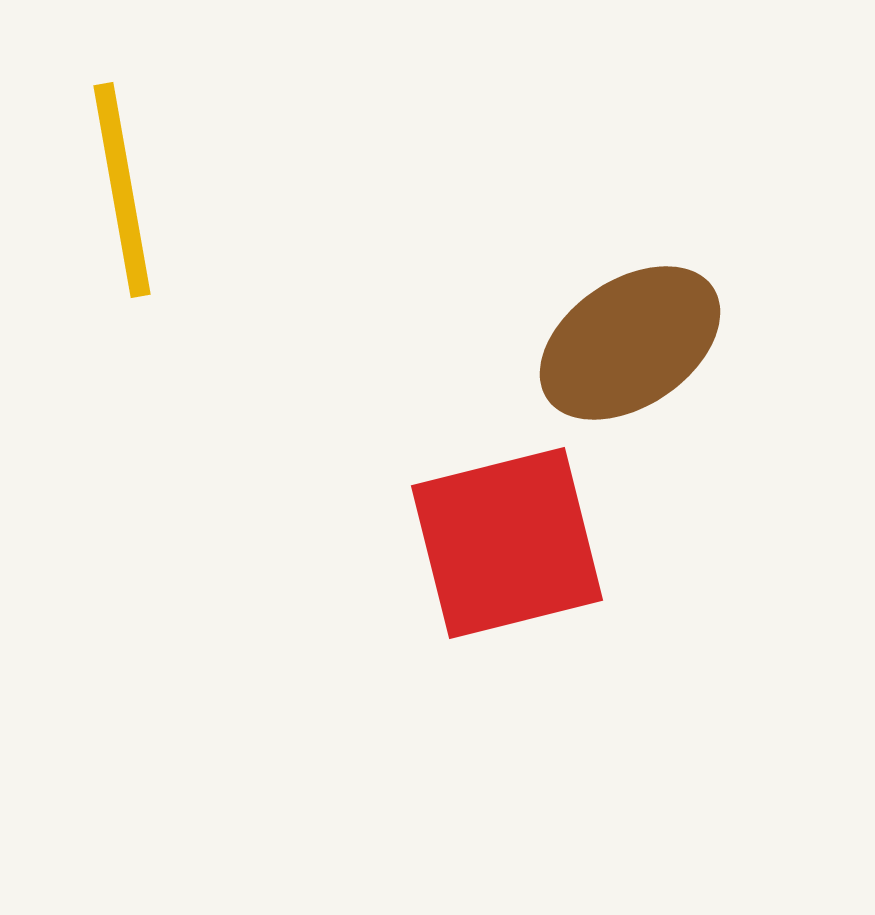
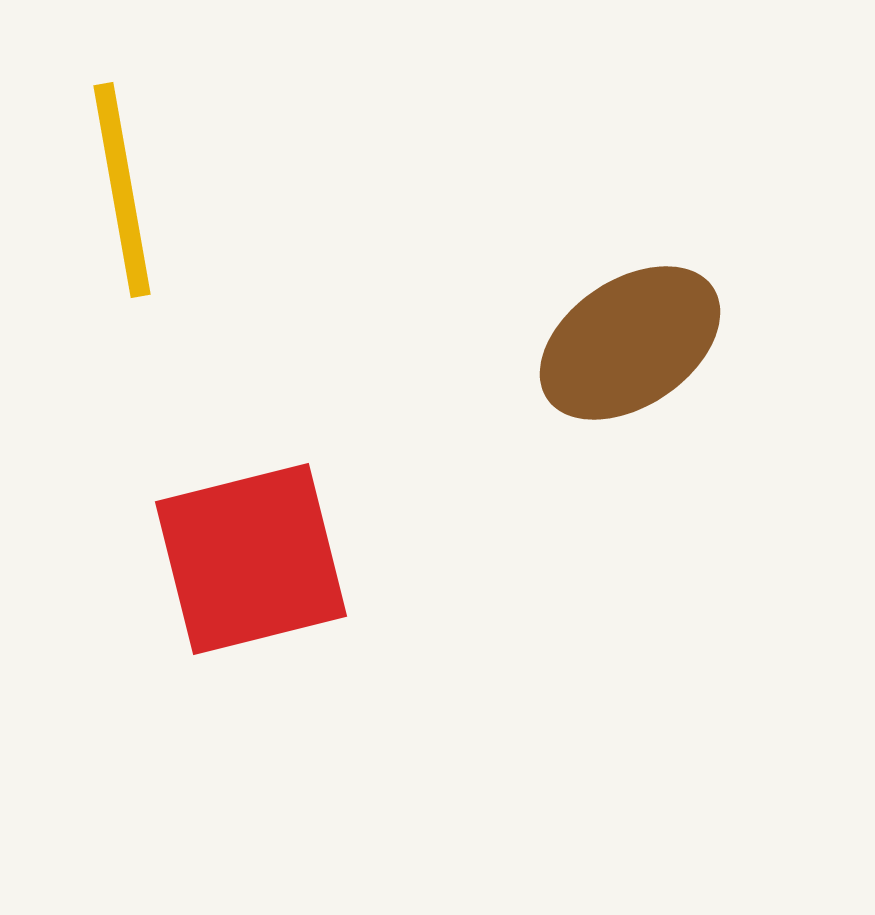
red square: moved 256 px left, 16 px down
